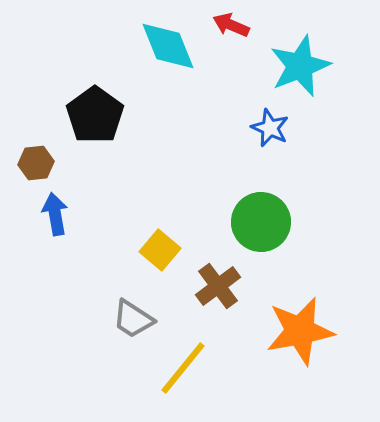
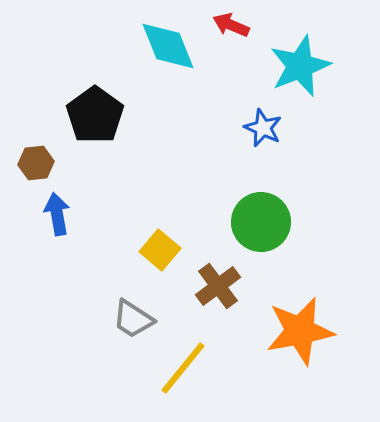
blue star: moved 7 px left
blue arrow: moved 2 px right
